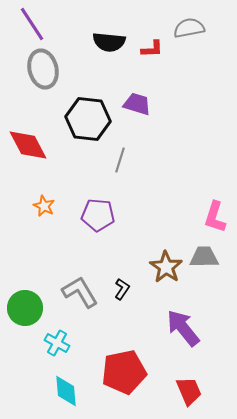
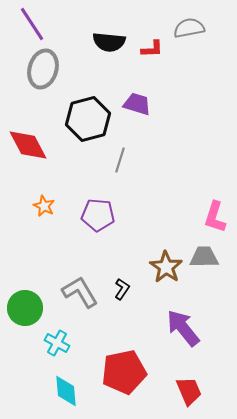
gray ellipse: rotated 30 degrees clockwise
black hexagon: rotated 21 degrees counterclockwise
